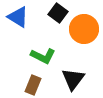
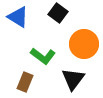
orange circle: moved 15 px down
green L-shape: rotated 10 degrees clockwise
brown rectangle: moved 8 px left, 3 px up
